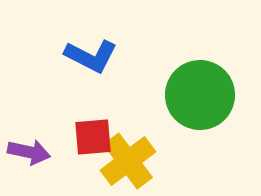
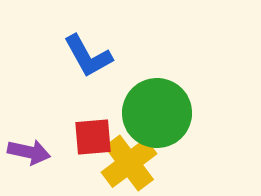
blue L-shape: moved 3 px left; rotated 34 degrees clockwise
green circle: moved 43 px left, 18 px down
yellow cross: moved 1 px right, 2 px down
